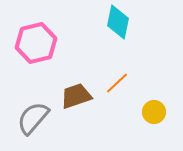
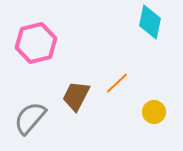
cyan diamond: moved 32 px right
brown trapezoid: rotated 44 degrees counterclockwise
gray semicircle: moved 3 px left
